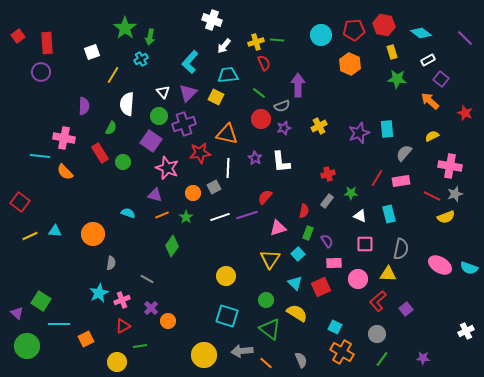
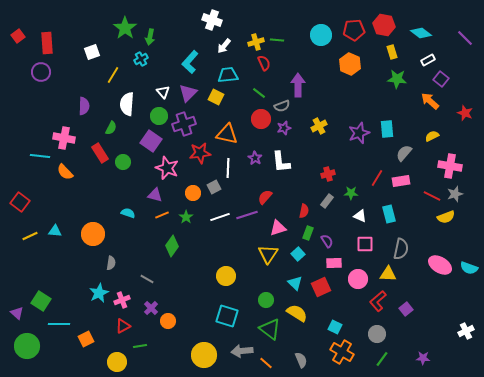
yellow triangle at (270, 259): moved 2 px left, 5 px up
